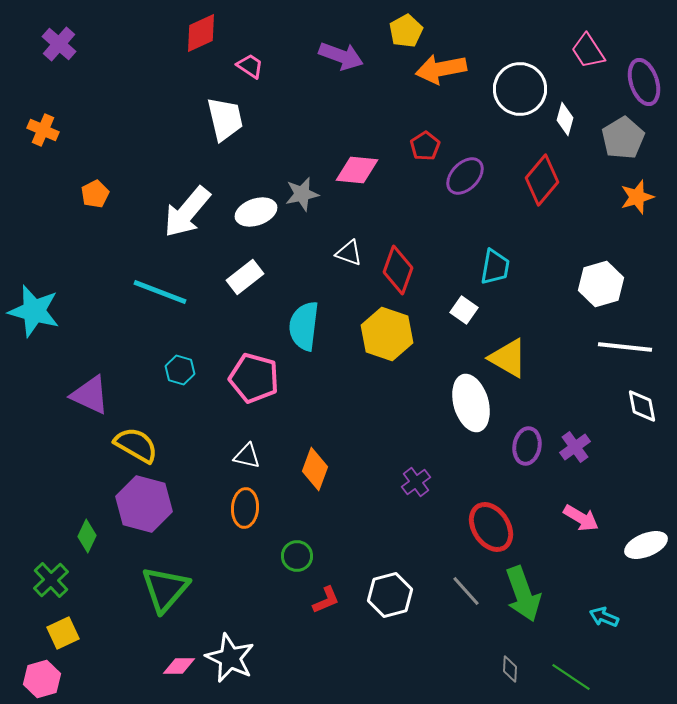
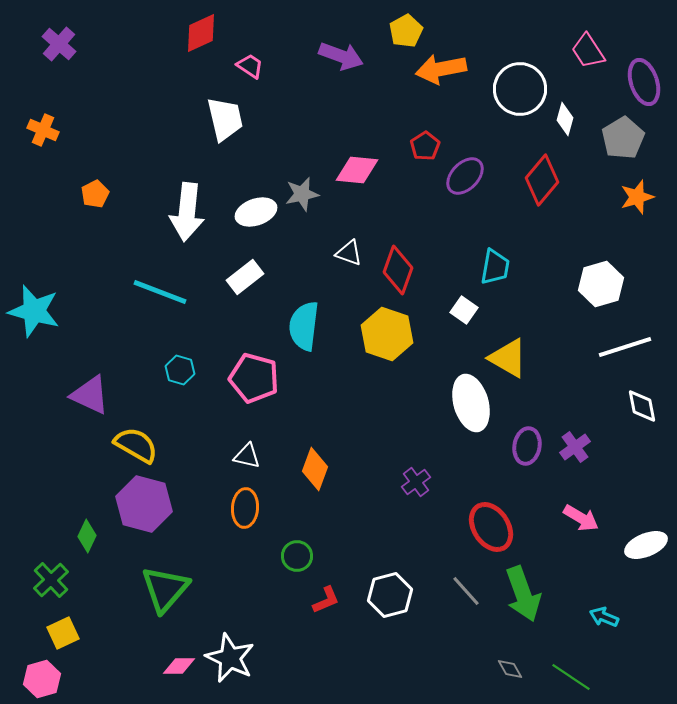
white arrow at (187, 212): rotated 34 degrees counterclockwise
white line at (625, 347): rotated 24 degrees counterclockwise
gray diamond at (510, 669): rotated 32 degrees counterclockwise
